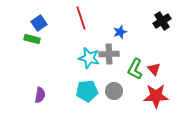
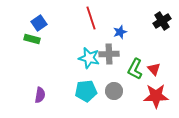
red line: moved 10 px right
cyan pentagon: moved 1 px left
